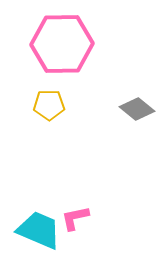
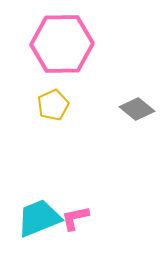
yellow pentagon: moved 4 px right; rotated 24 degrees counterclockwise
cyan trapezoid: moved 12 px up; rotated 45 degrees counterclockwise
